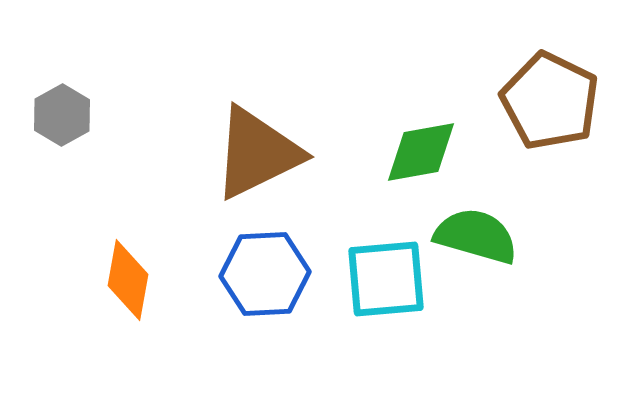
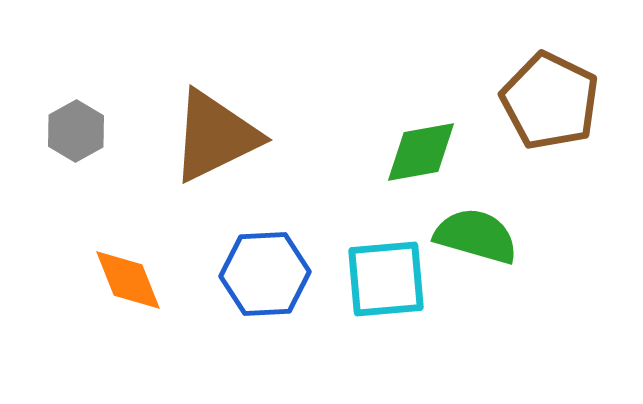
gray hexagon: moved 14 px right, 16 px down
brown triangle: moved 42 px left, 17 px up
orange diamond: rotated 32 degrees counterclockwise
